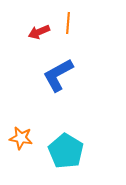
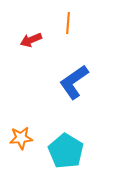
red arrow: moved 8 px left, 8 px down
blue L-shape: moved 16 px right, 7 px down; rotated 6 degrees counterclockwise
orange star: rotated 15 degrees counterclockwise
